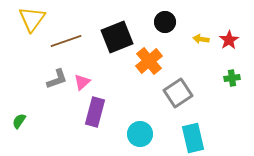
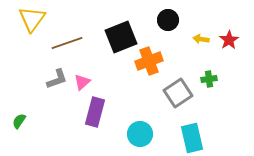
black circle: moved 3 px right, 2 px up
black square: moved 4 px right
brown line: moved 1 px right, 2 px down
orange cross: rotated 20 degrees clockwise
green cross: moved 23 px left, 1 px down
cyan rectangle: moved 1 px left
